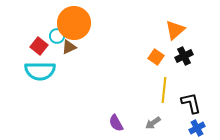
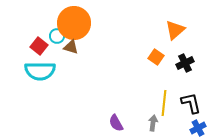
brown triangle: moved 2 px right; rotated 42 degrees clockwise
black cross: moved 1 px right, 7 px down
yellow line: moved 13 px down
gray arrow: rotated 133 degrees clockwise
blue cross: moved 1 px right
